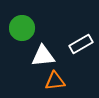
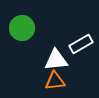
white triangle: moved 13 px right, 4 px down
